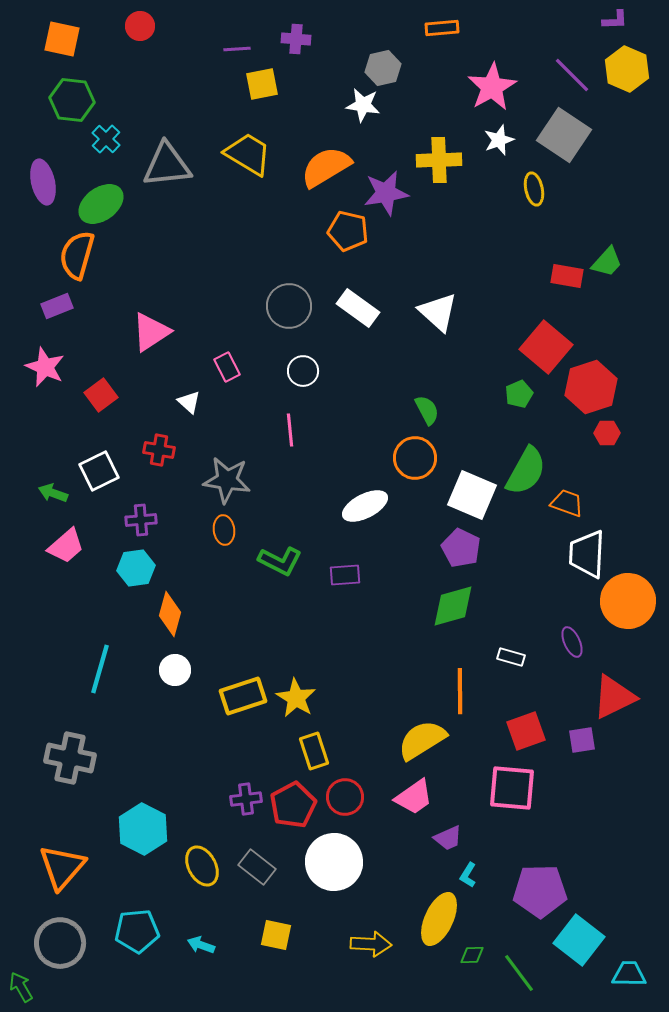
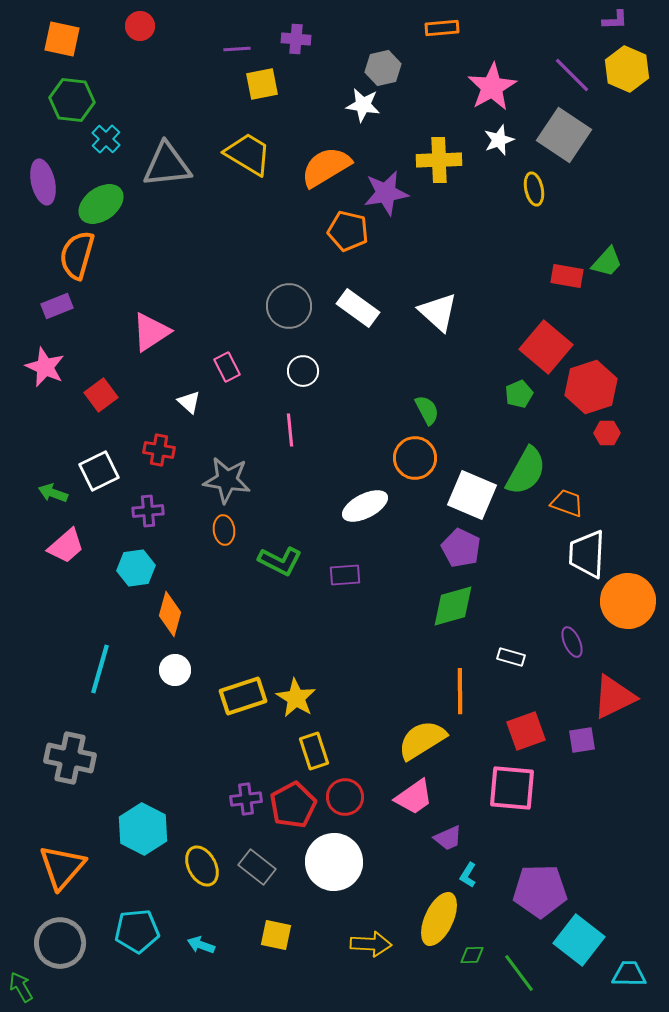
purple cross at (141, 520): moved 7 px right, 9 px up
